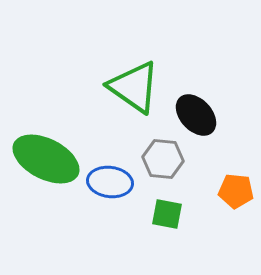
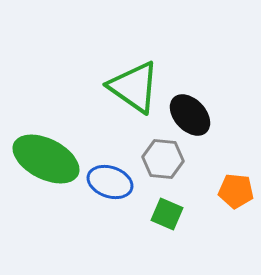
black ellipse: moved 6 px left
blue ellipse: rotated 12 degrees clockwise
green square: rotated 12 degrees clockwise
